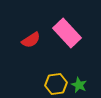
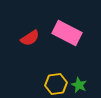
pink rectangle: rotated 20 degrees counterclockwise
red semicircle: moved 1 px left, 2 px up
